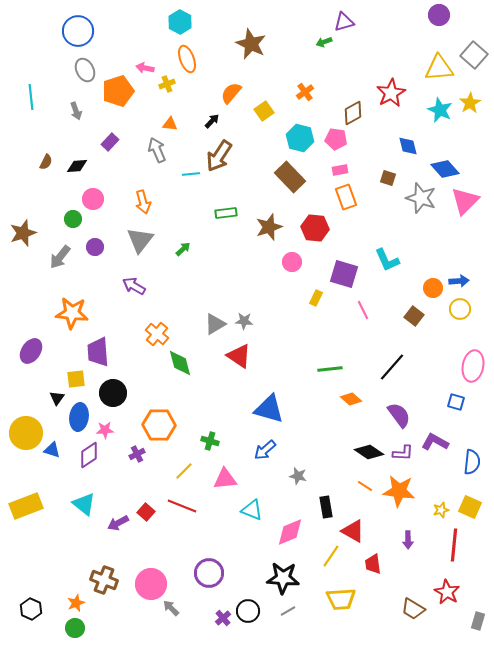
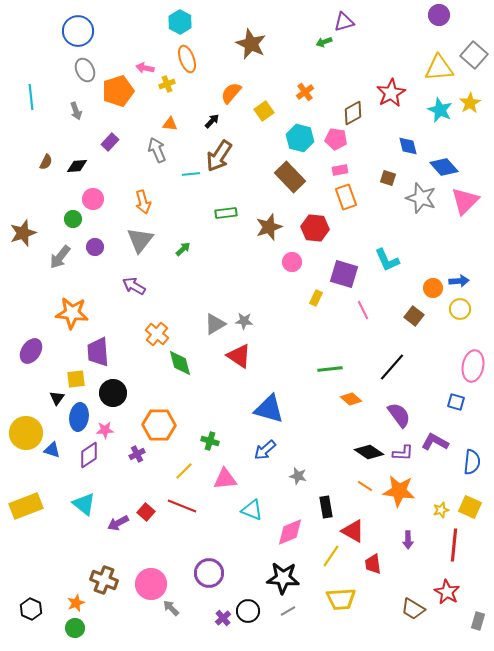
blue diamond at (445, 169): moved 1 px left, 2 px up
